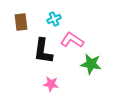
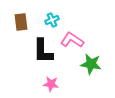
cyan cross: moved 2 px left, 1 px down
black L-shape: rotated 8 degrees counterclockwise
